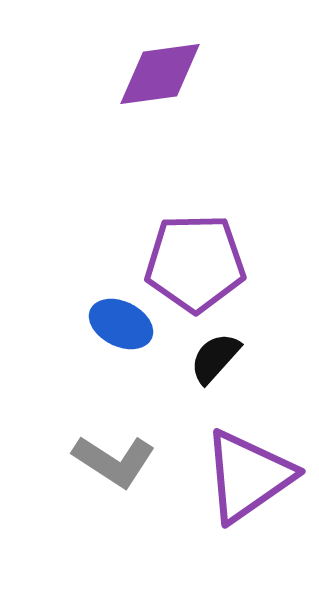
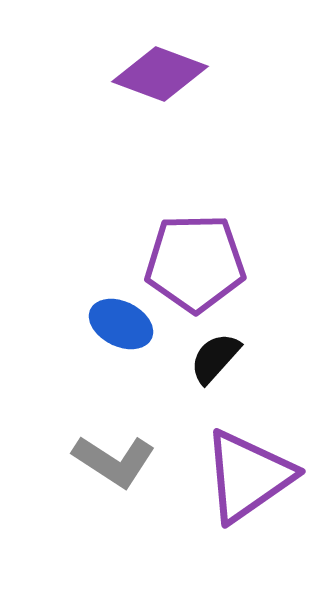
purple diamond: rotated 28 degrees clockwise
